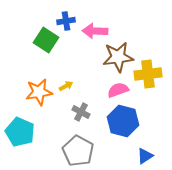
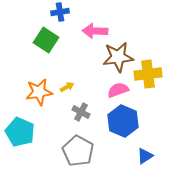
blue cross: moved 6 px left, 9 px up
yellow arrow: moved 1 px right, 1 px down
blue hexagon: rotated 8 degrees clockwise
